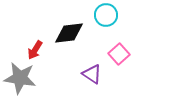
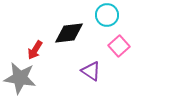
cyan circle: moved 1 px right
pink square: moved 8 px up
purple triangle: moved 1 px left, 3 px up
